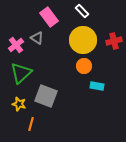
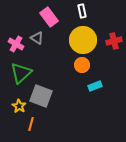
white rectangle: rotated 32 degrees clockwise
pink cross: moved 1 px up; rotated 21 degrees counterclockwise
orange circle: moved 2 px left, 1 px up
cyan rectangle: moved 2 px left; rotated 32 degrees counterclockwise
gray square: moved 5 px left
yellow star: moved 2 px down; rotated 16 degrees clockwise
